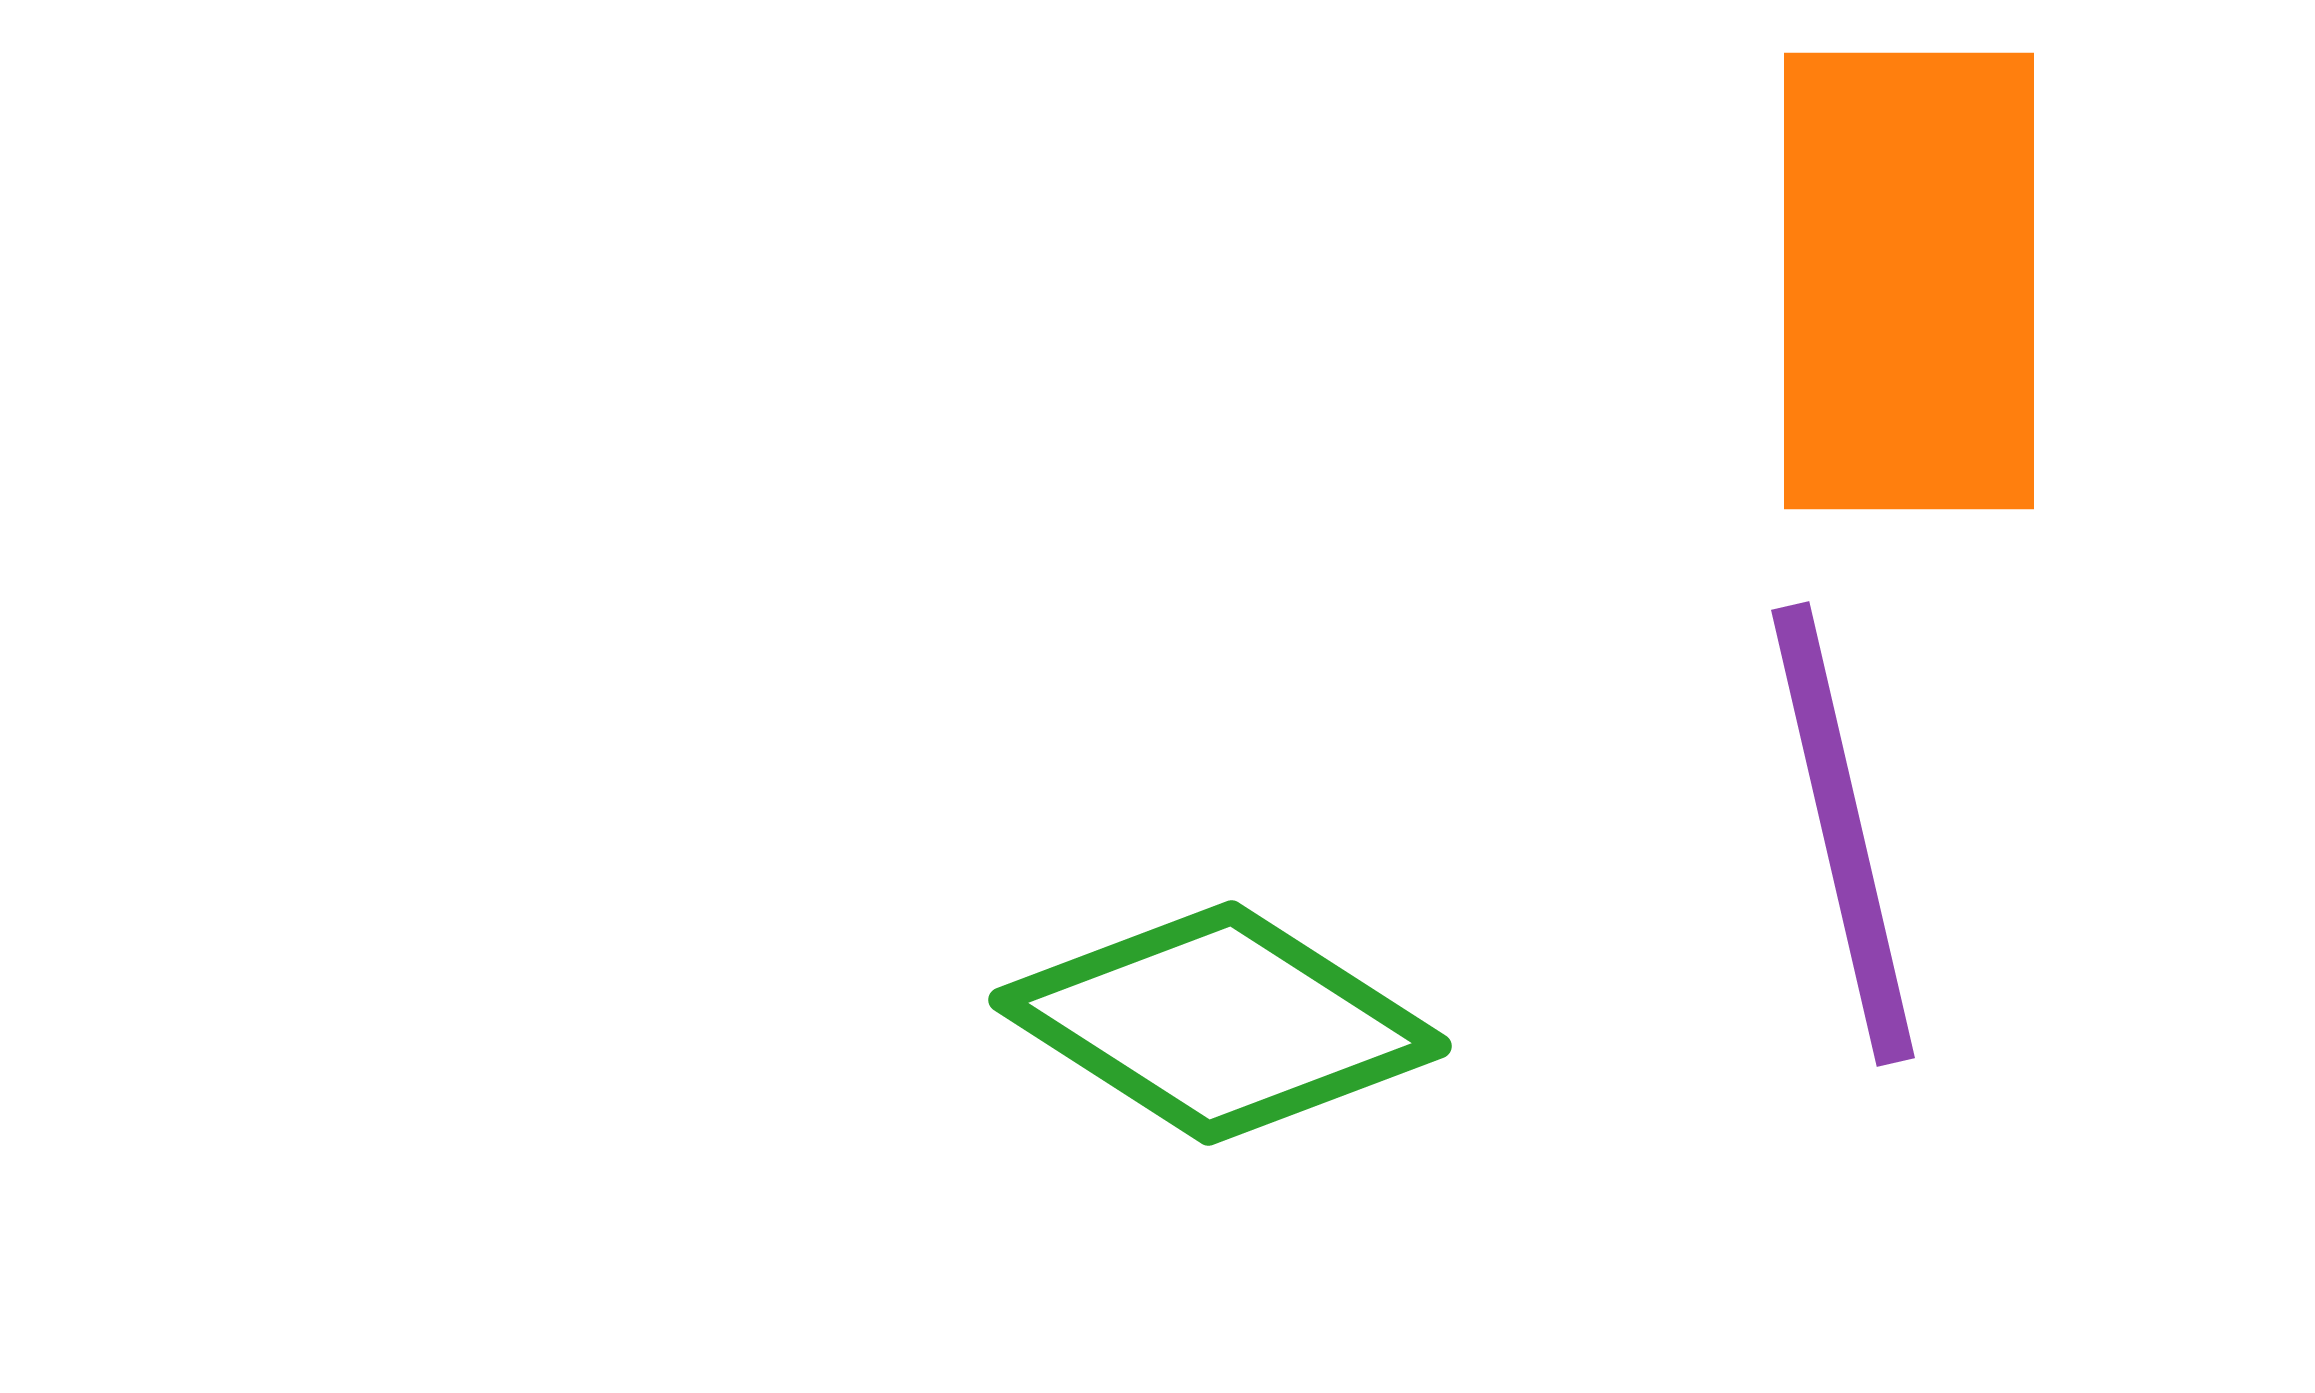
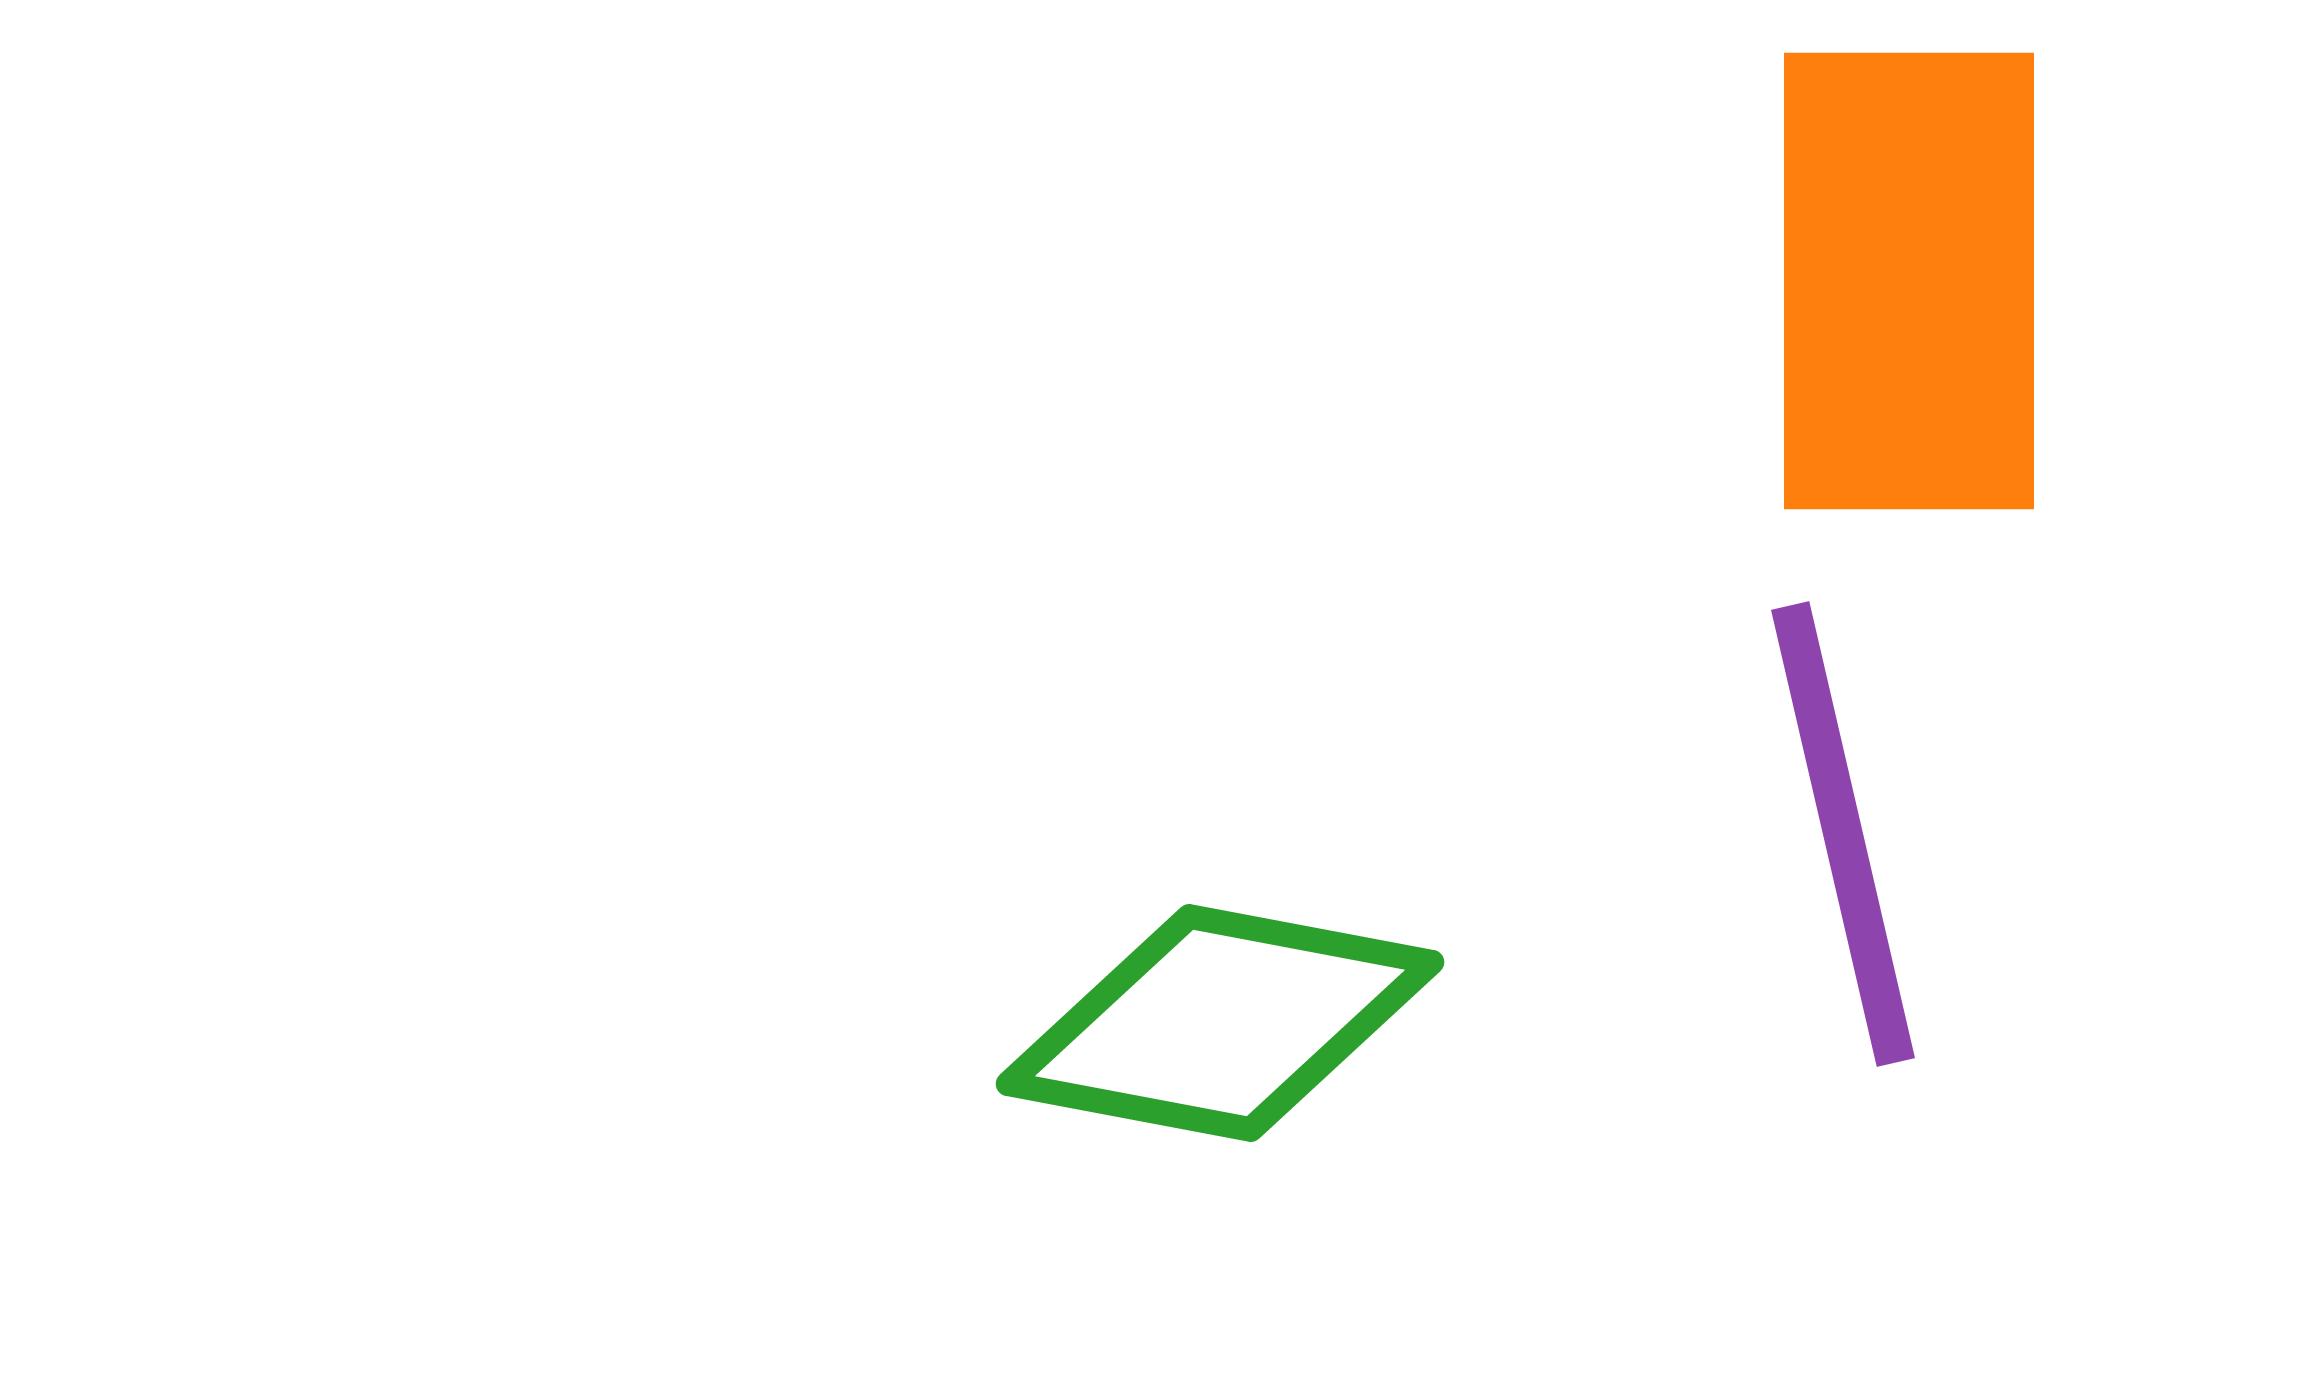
green diamond: rotated 22 degrees counterclockwise
